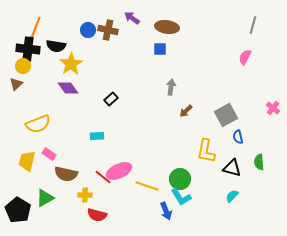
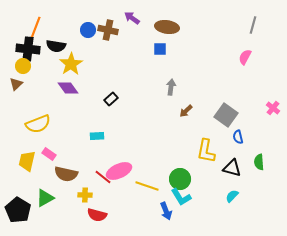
gray square: rotated 25 degrees counterclockwise
